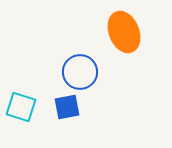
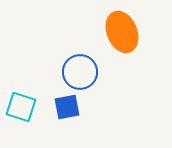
orange ellipse: moved 2 px left
